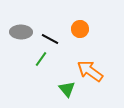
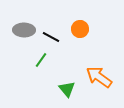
gray ellipse: moved 3 px right, 2 px up
black line: moved 1 px right, 2 px up
green line: moved 1 px down
orange arrow: moved 9 px right, 6 px down
